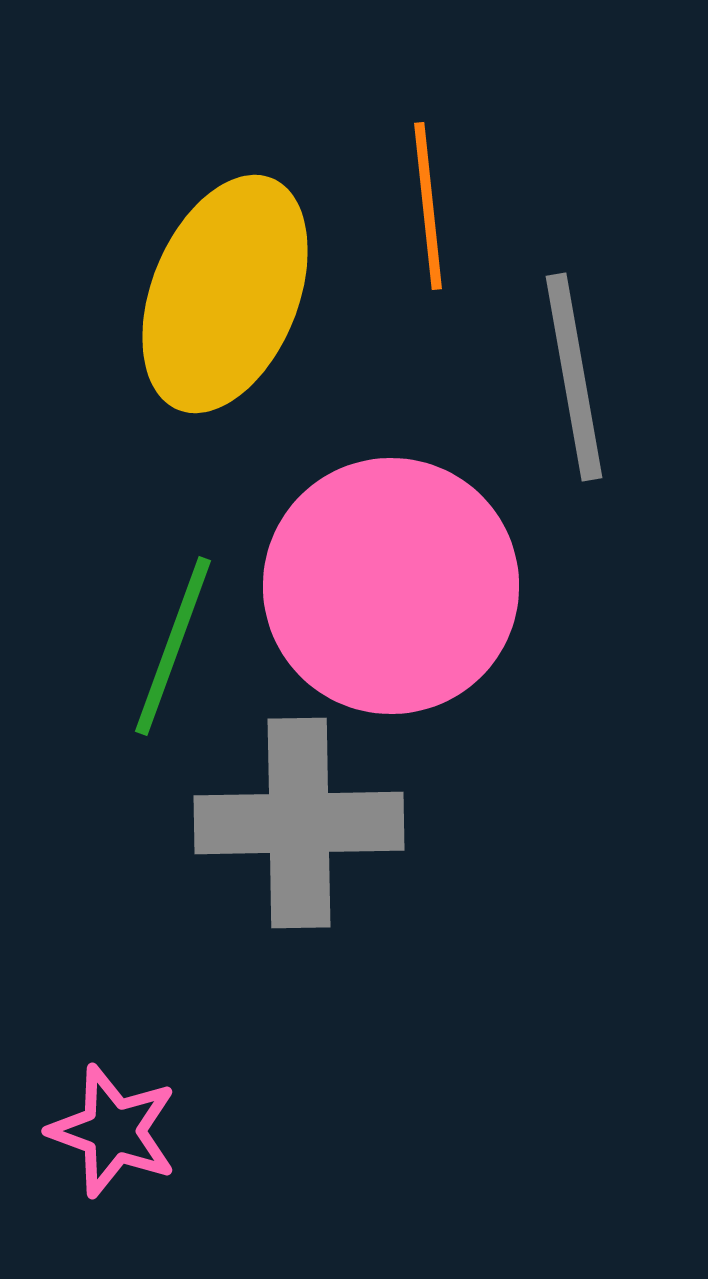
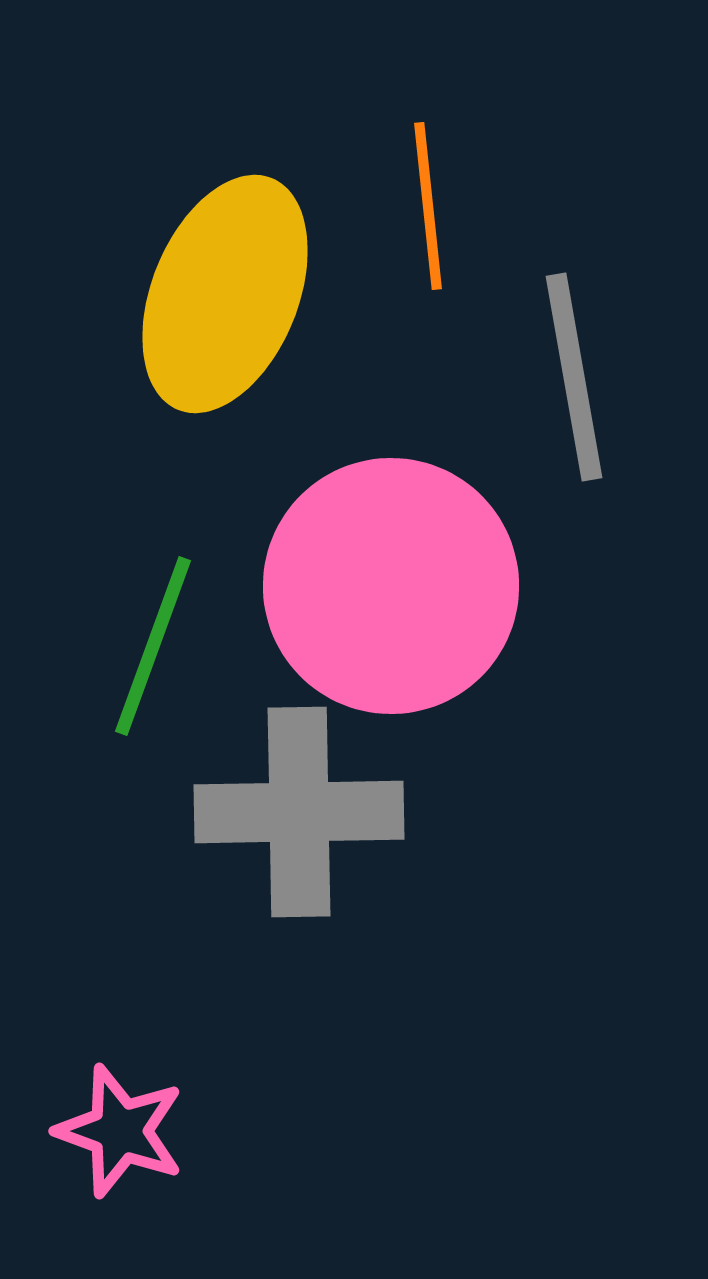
green line: moved 20 px left
gray cross: moved 11 px up
pink star: moved 7 px right
